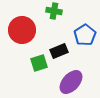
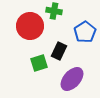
red circle: moved 8 px right, 4 px up
blue pentagon: moved 3 px up
black rectangle: rotated 42 degrees counterclockwise
purple ellipse: moved 1 px right, 3 px up
